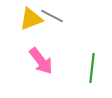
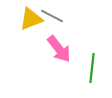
pink arrow: moved 18 px right, 12 px up
